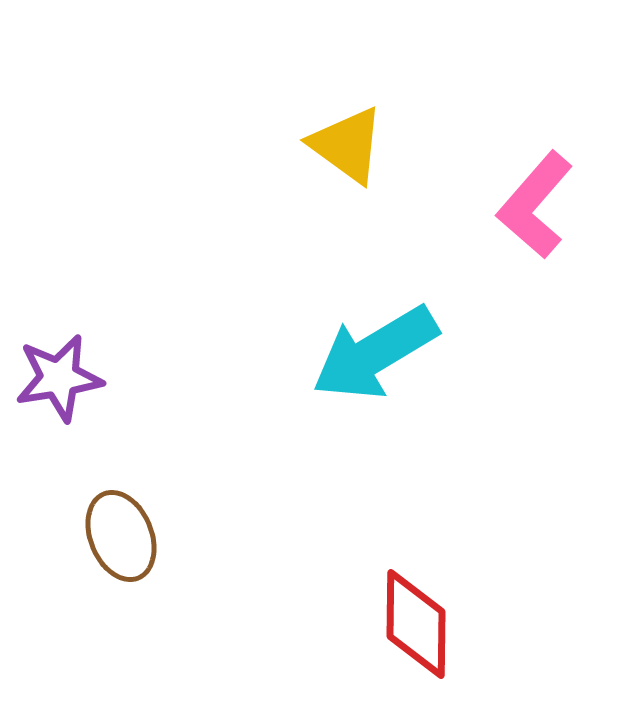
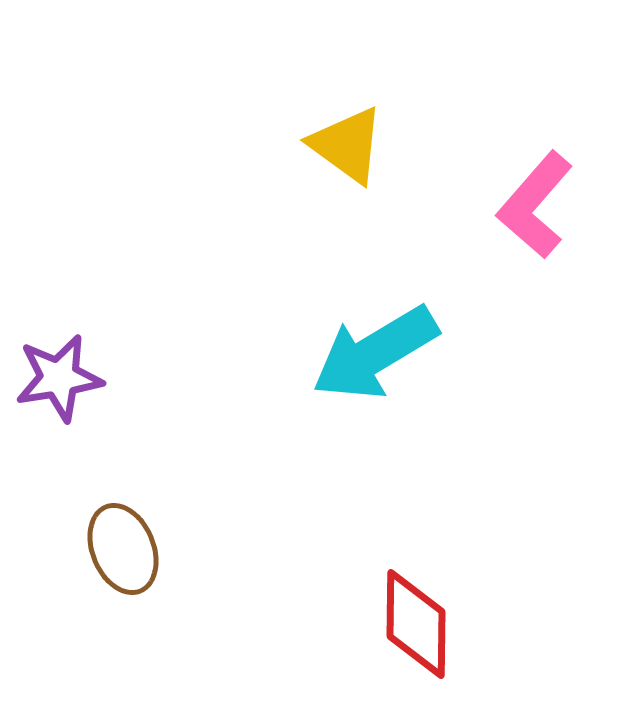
brown ellipse: moved 2 px right, 13 px down
